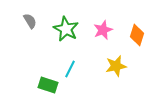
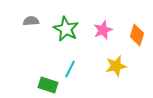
gray semicircle: moved 1 px right; rotated 63 degrees counterclockwise
